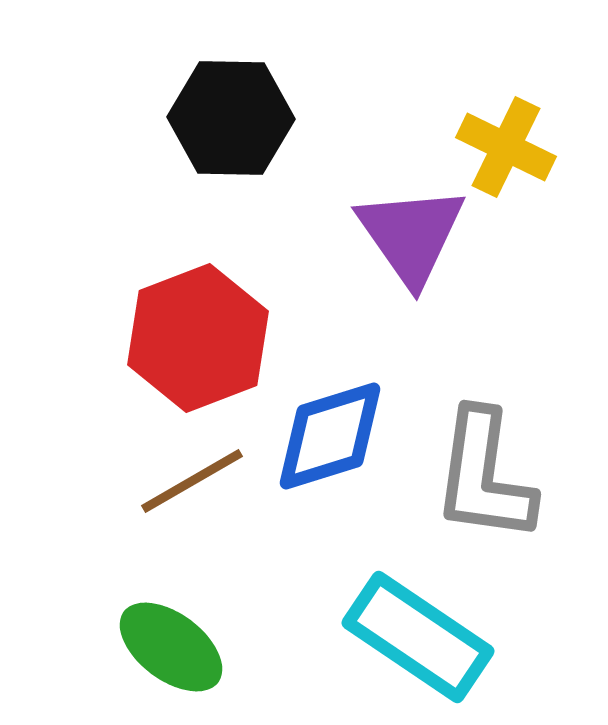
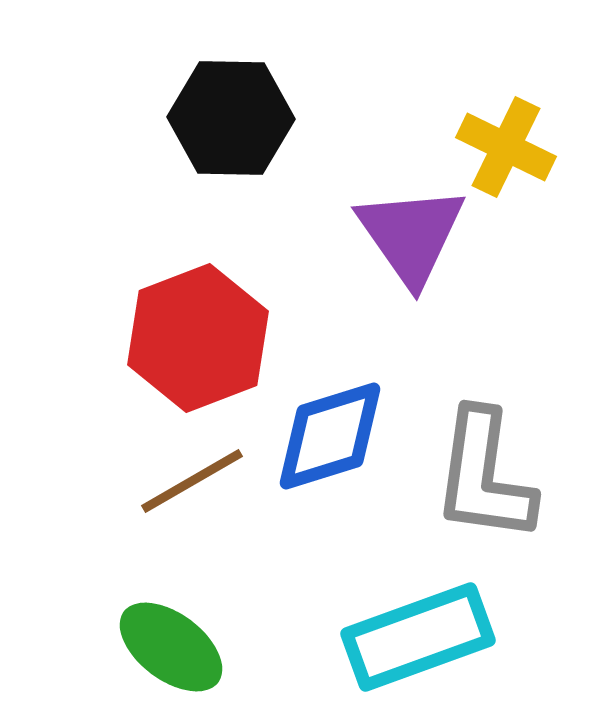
cyan rectangle: rotated 54 degrees counterclockwise
